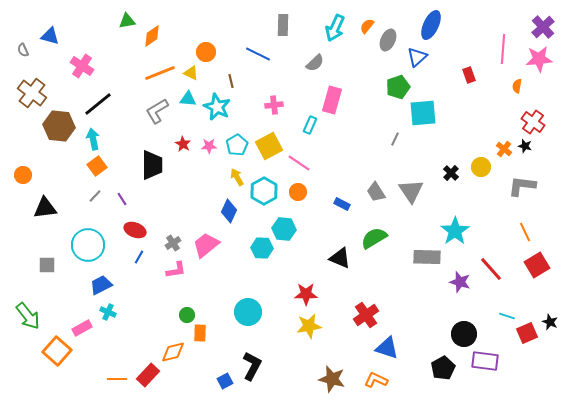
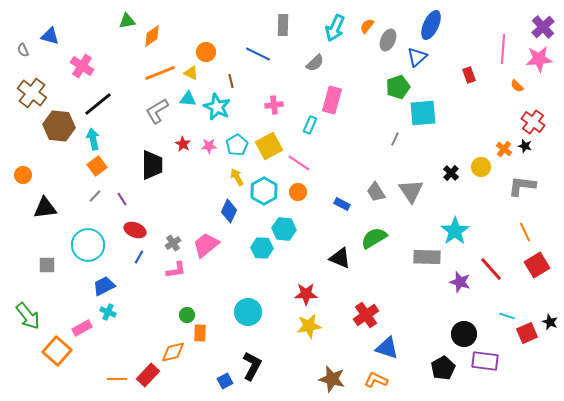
orange semicircle at (517, 86): rotated 56 degrees counterclockwise
blue trapezoid at (101, 285): moved 3 px right, 1 px down
